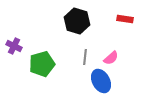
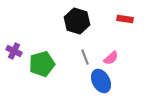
purple cross: moved 5 px down
gray line: rotated 28 degrees counterclockwise
